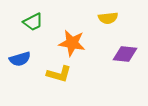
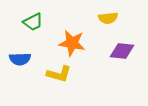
purple diamond: moved 3 px left, 3 px up
blue semicircle: rotated 15 degrees clockwise
